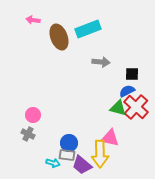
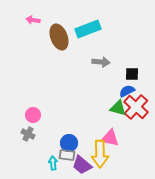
cyan arrow: rotated 112 degrees counterclockwise
